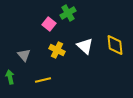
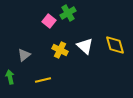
pink square: moved 3 px up
yellow diamond: rotated 10 degrees counterclockwise
yellow cross: moved 3 px right
gray triangle: rotated 32 degrees clockwise
